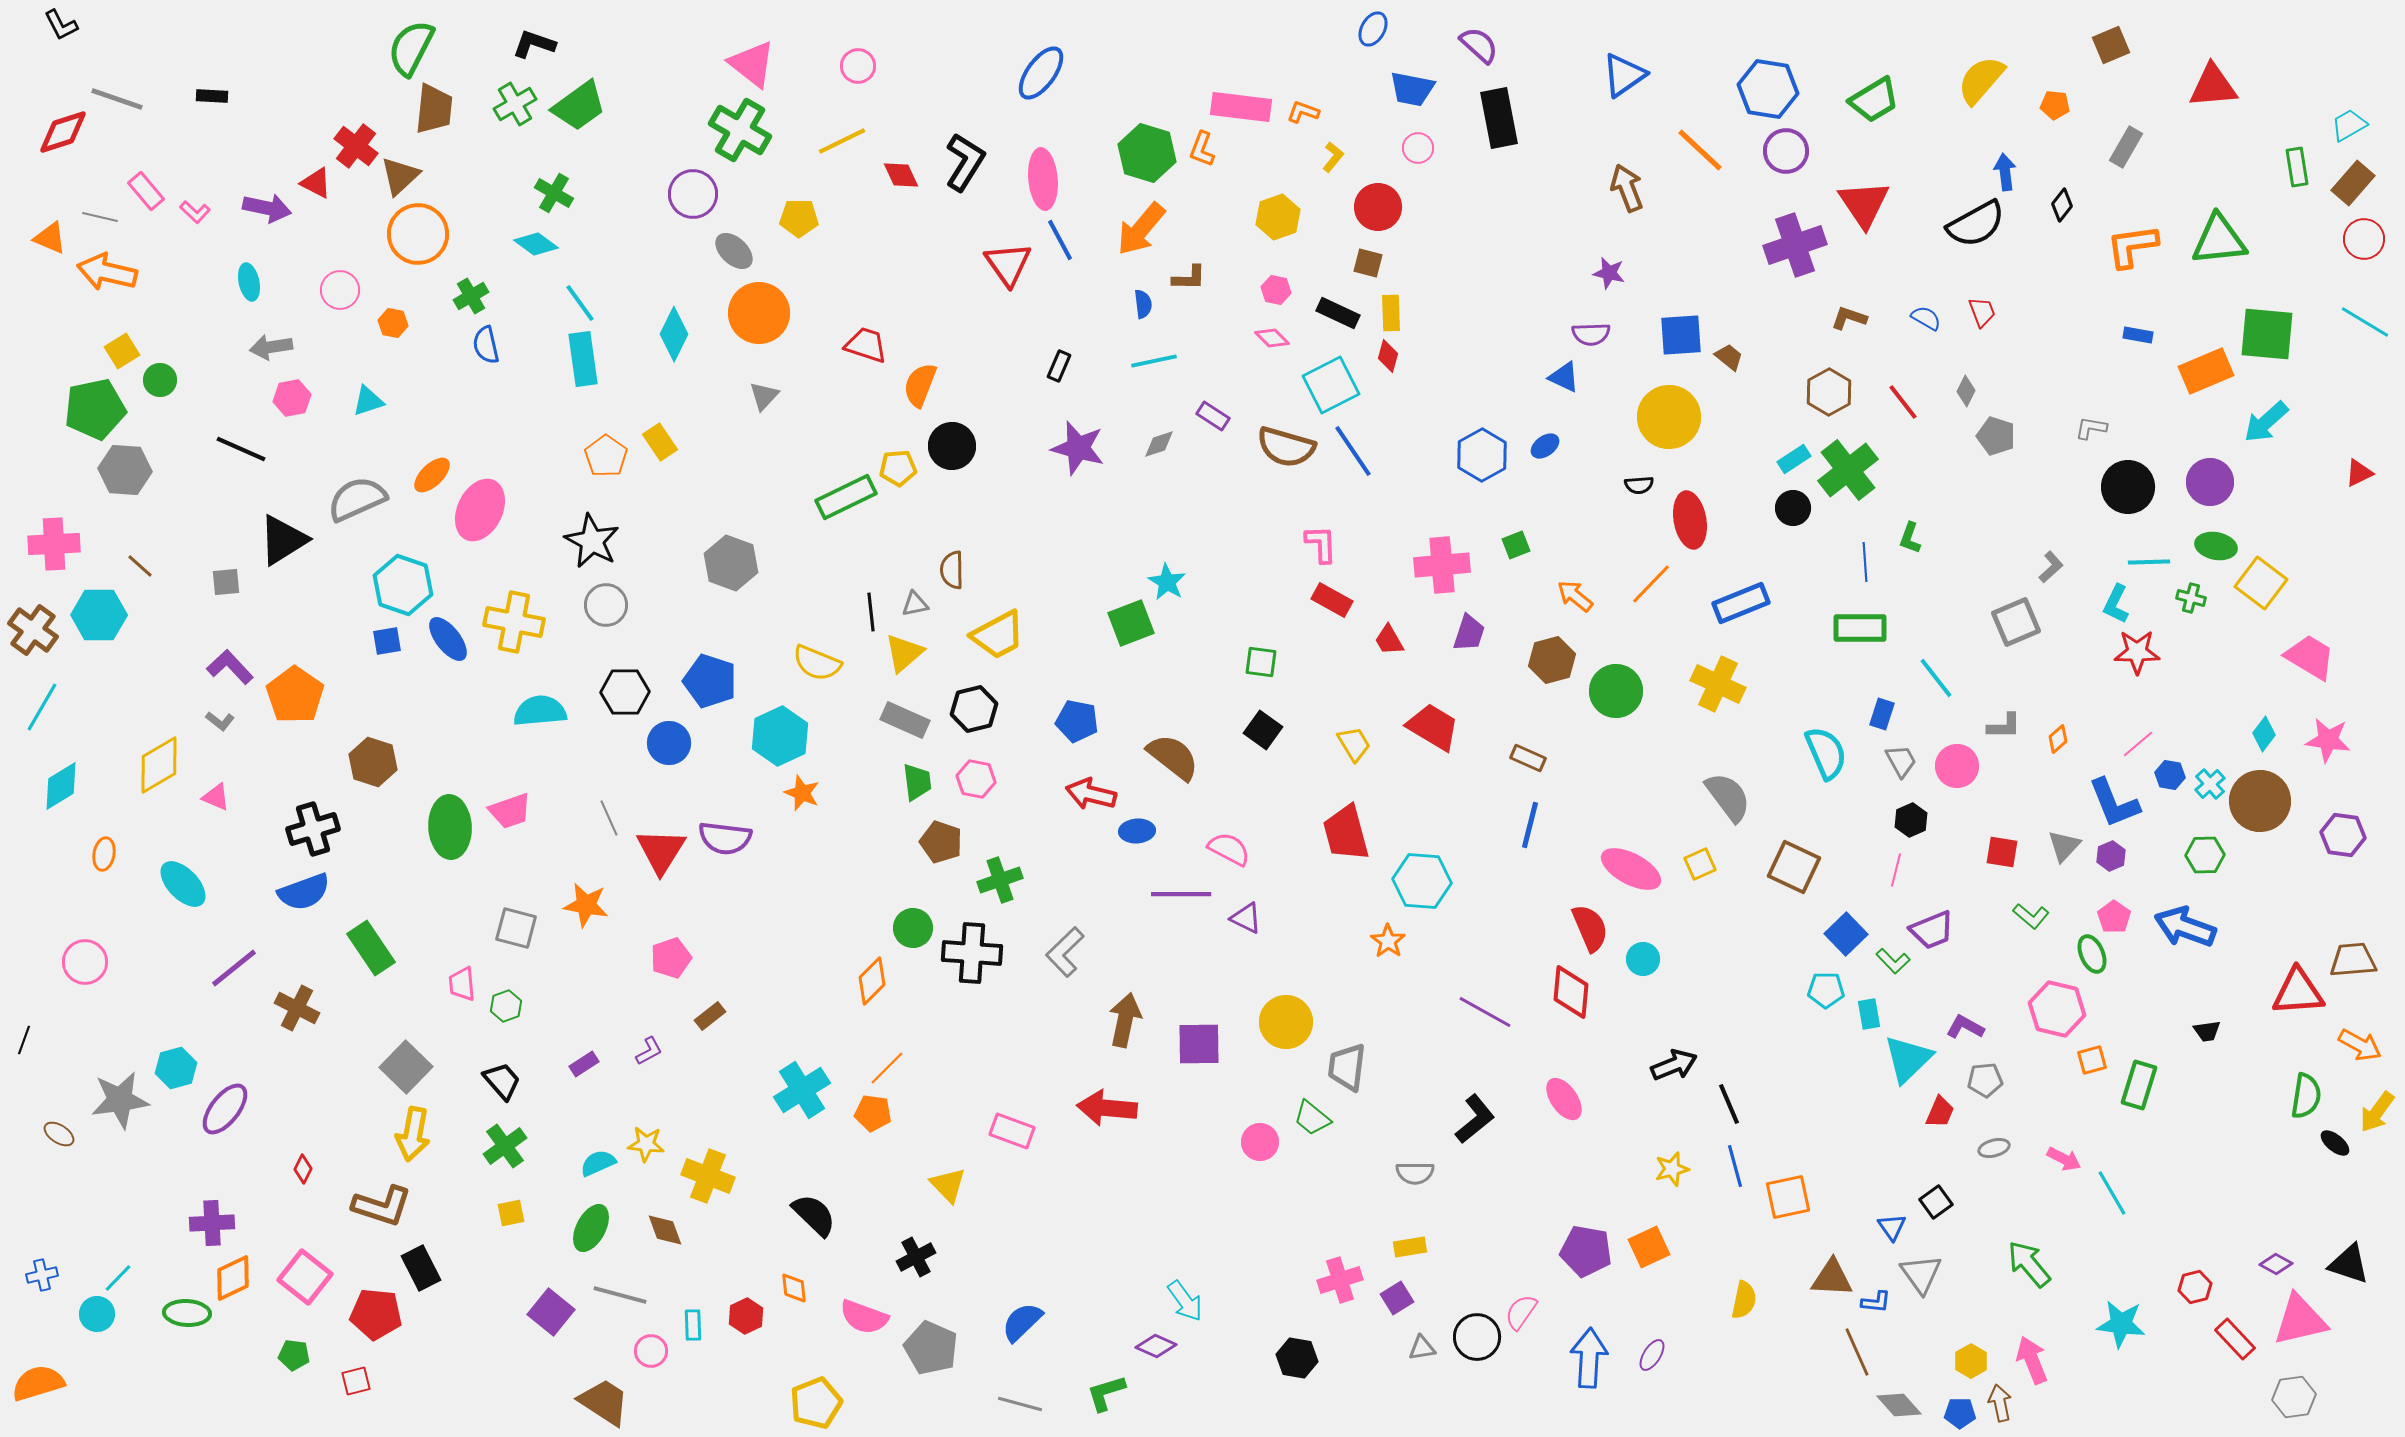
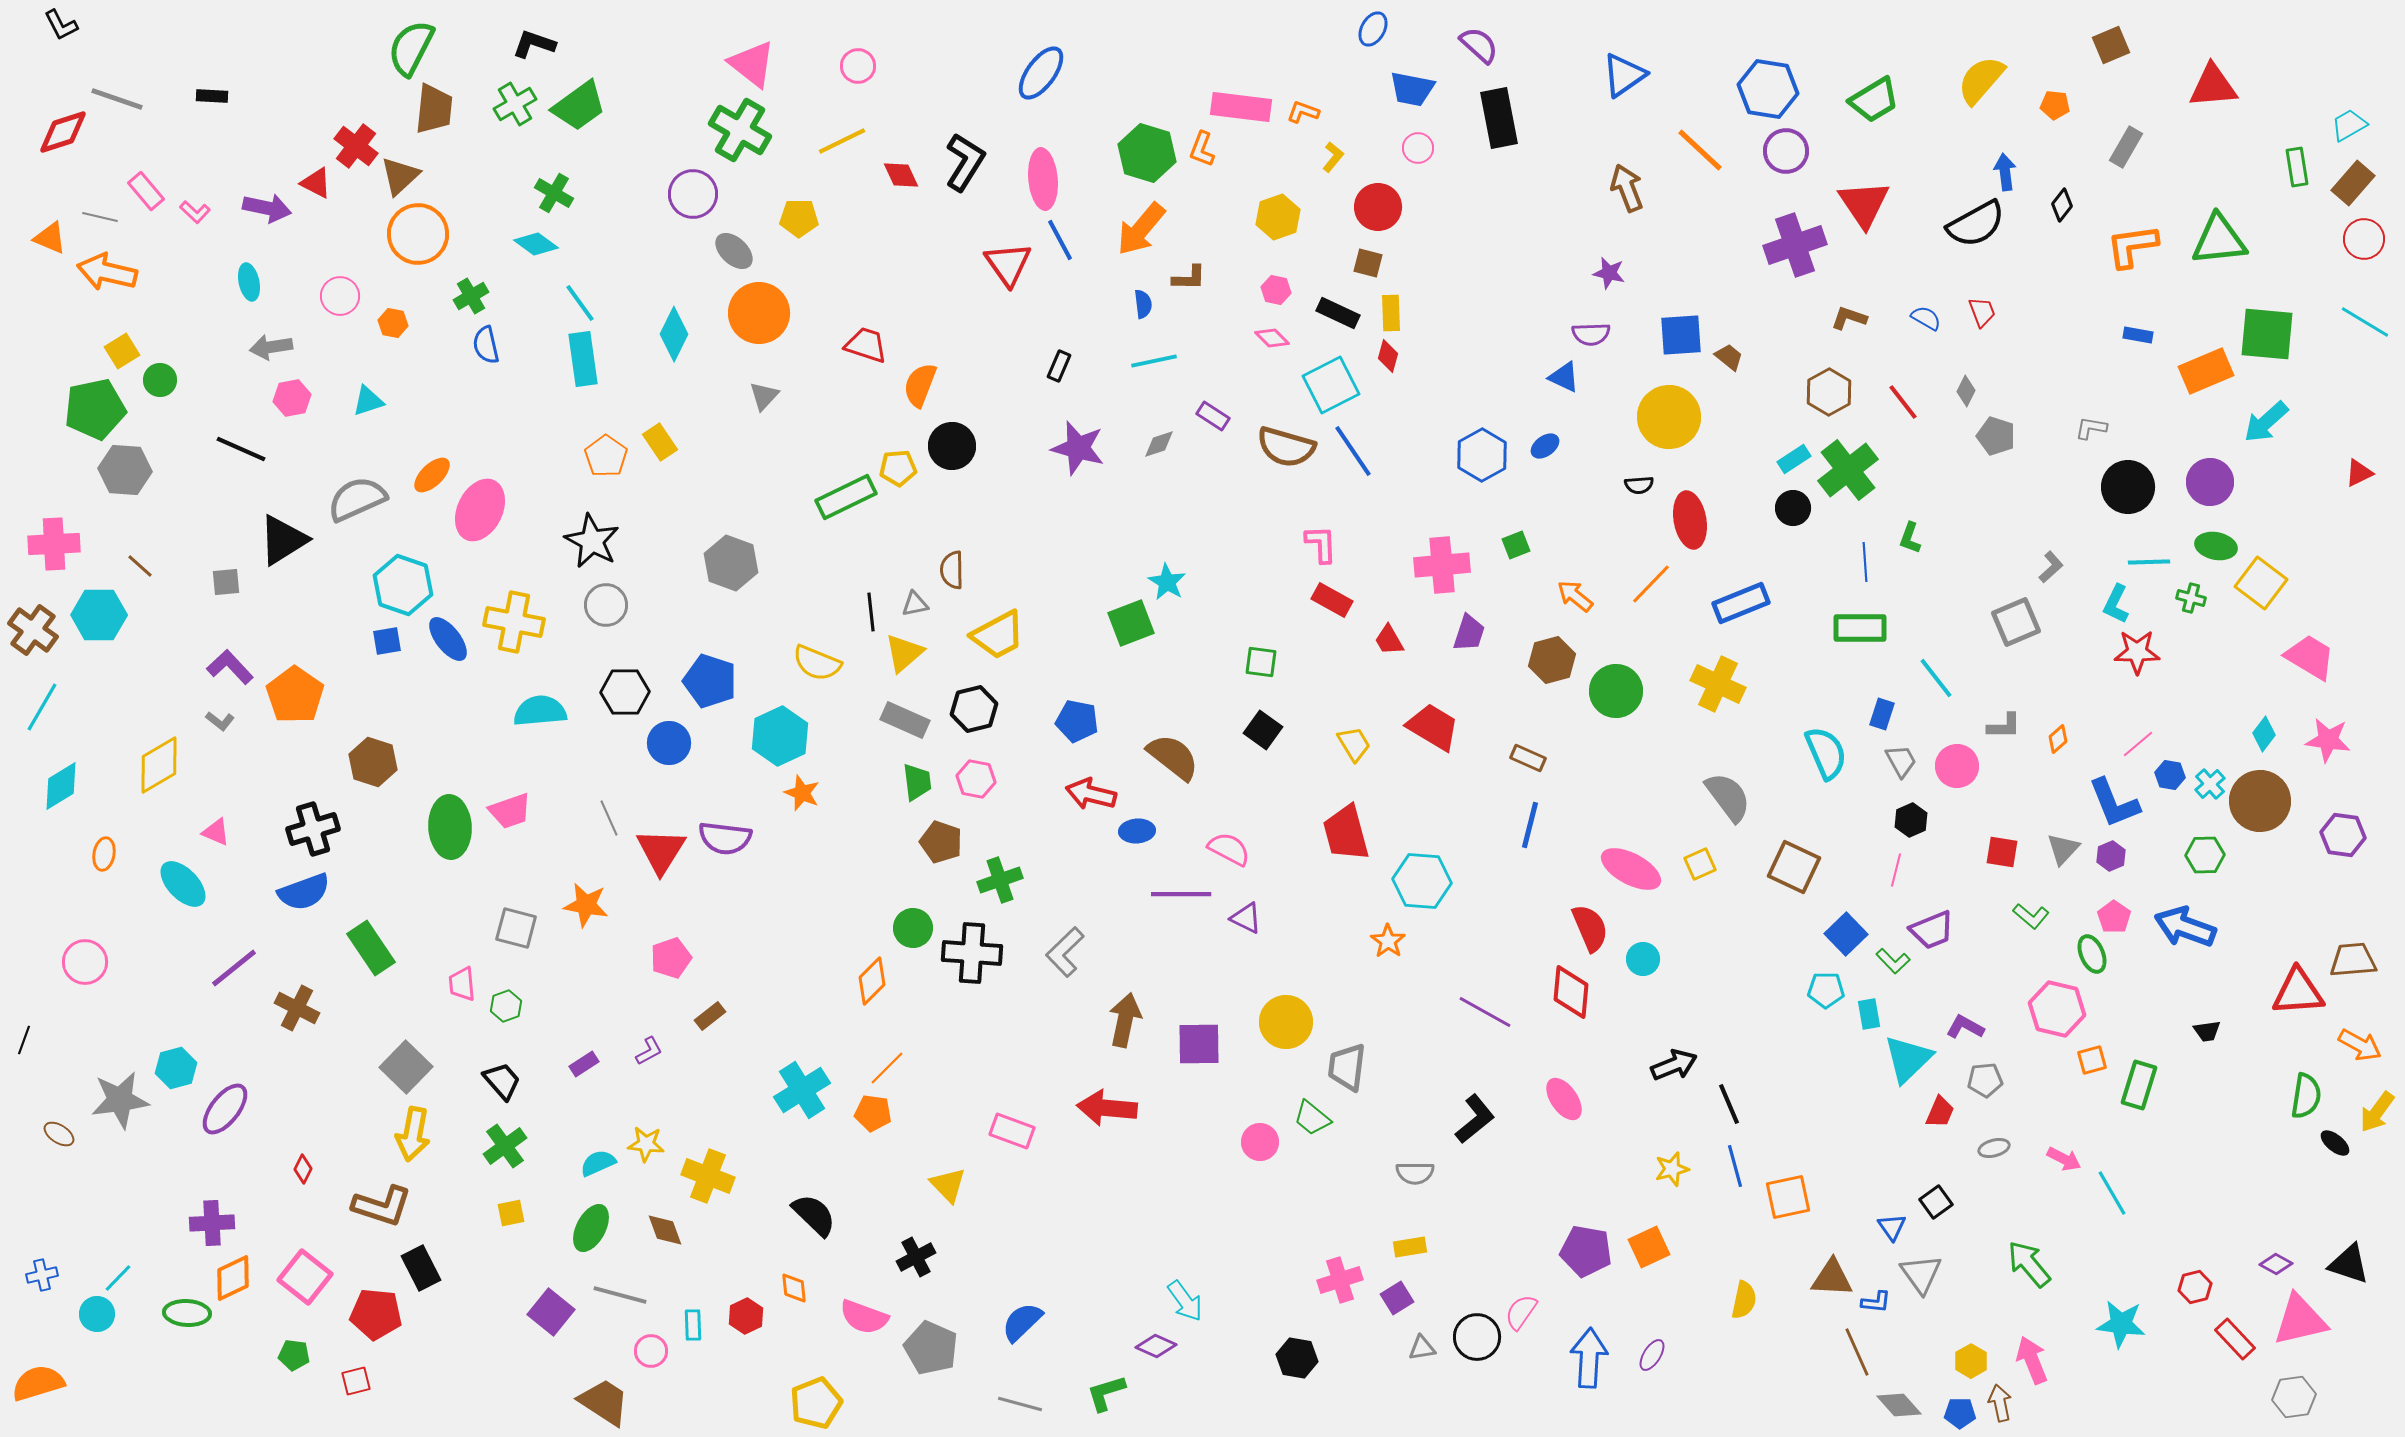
pink circle at (340, 290): moved 6 px down
pink triangle at (216, 797): moved 35 px down
gray triangle at (2064, 846): moved 1 px left, 3 px down
